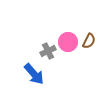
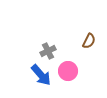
pink circle: moved 29 px down
blue arrow: moved 7 px right, 1 px down
